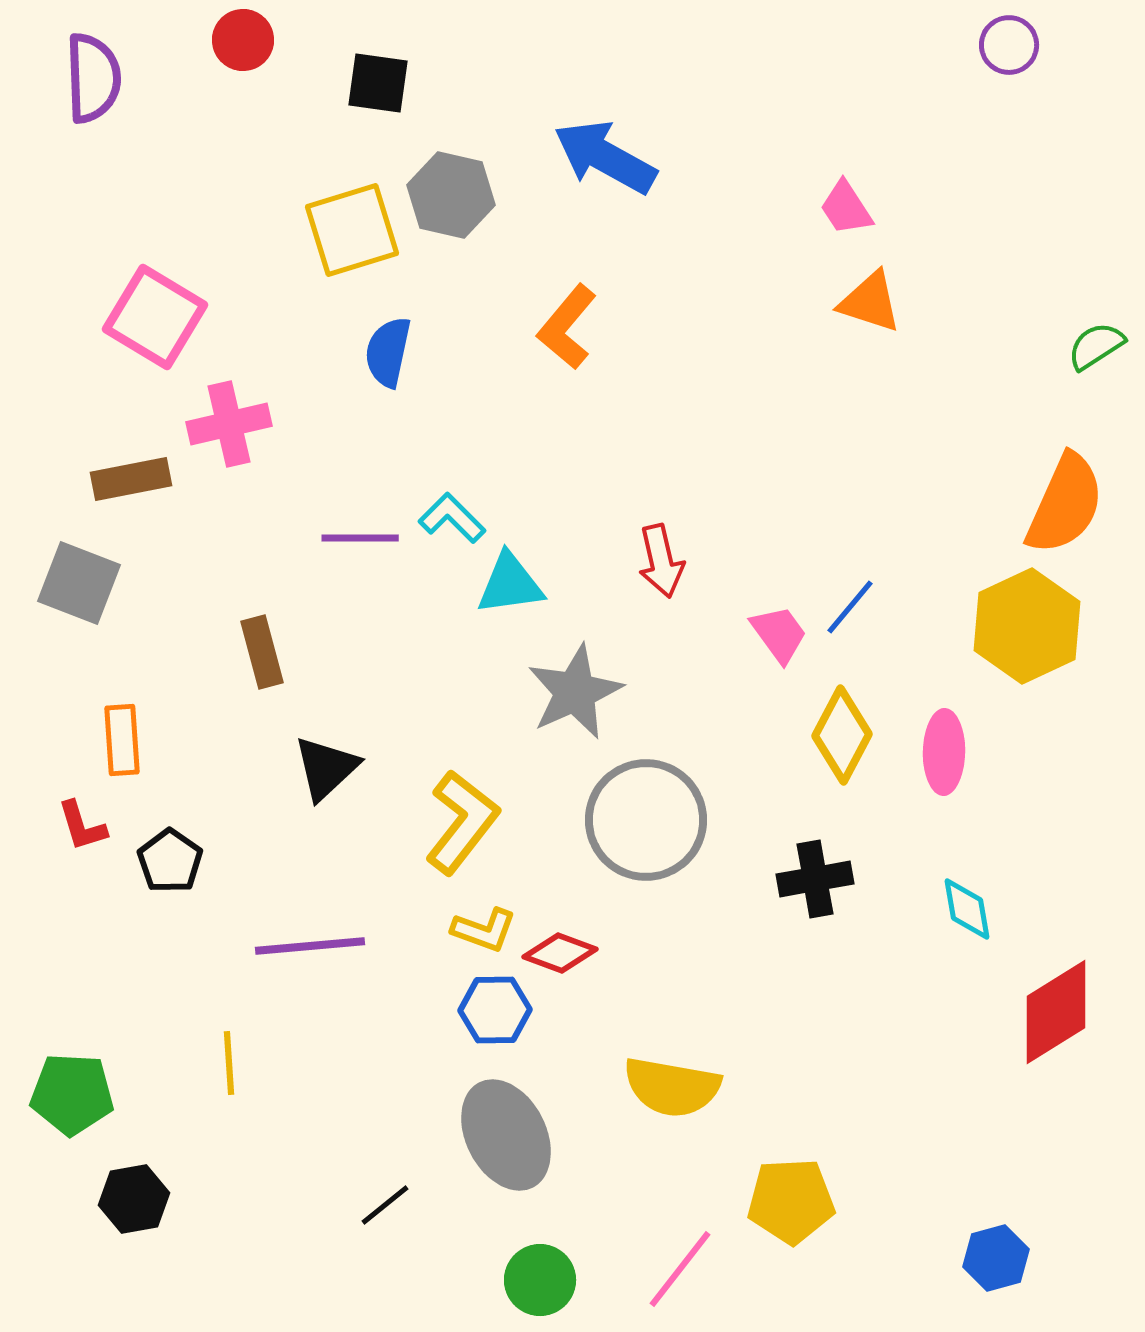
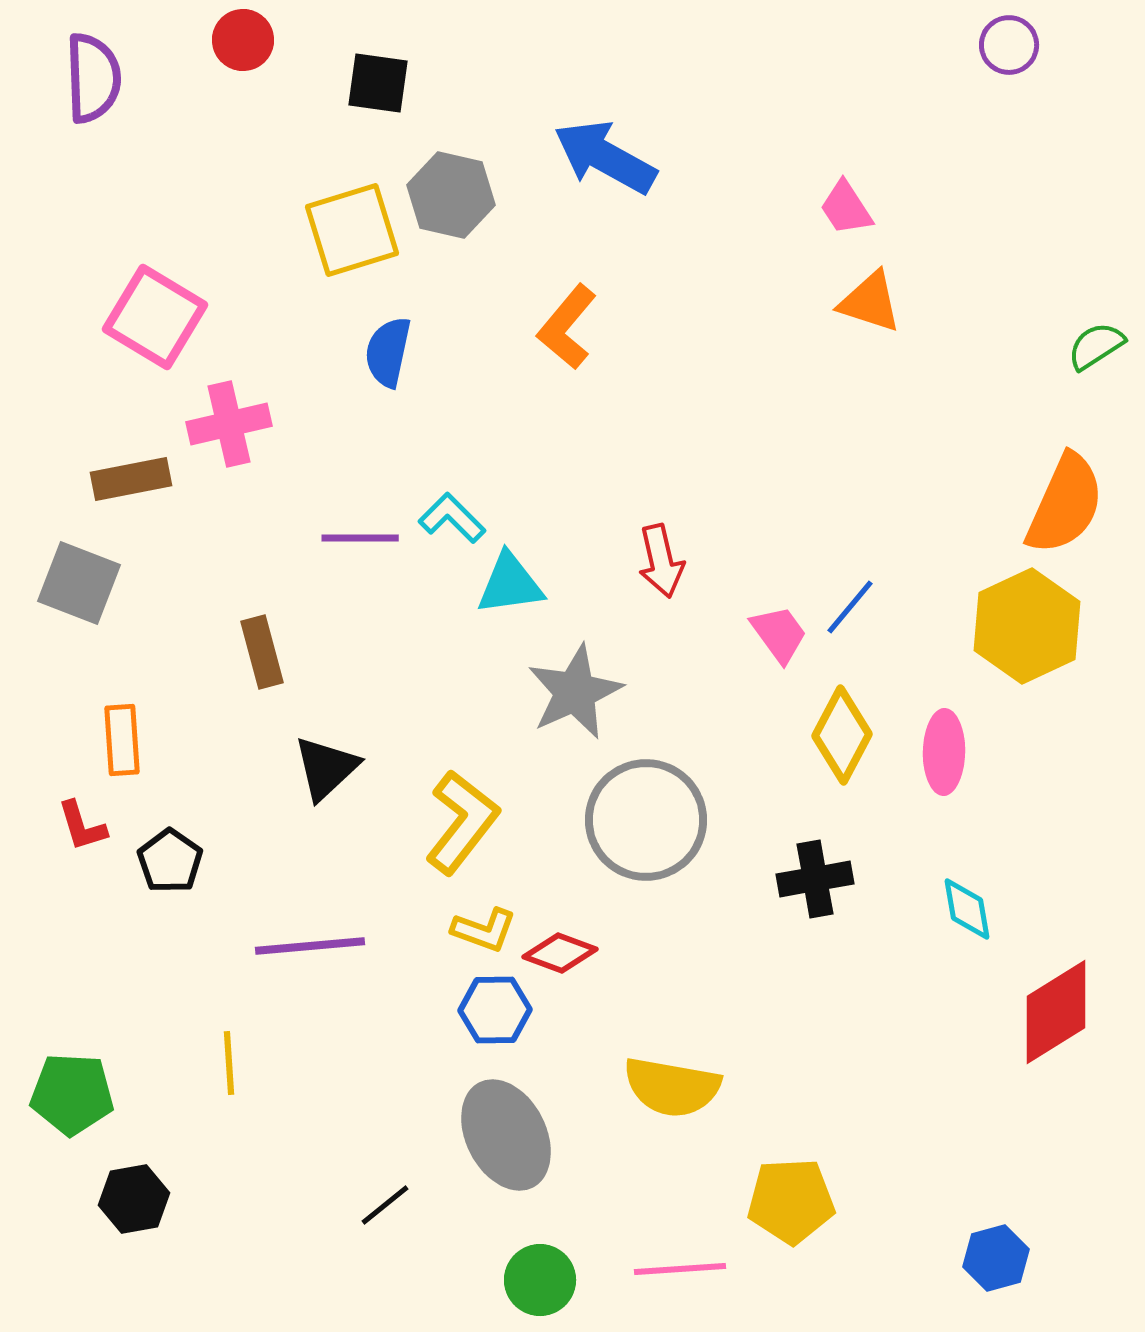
pink line at (680, 1269): rotated 48 degrees clockwise
